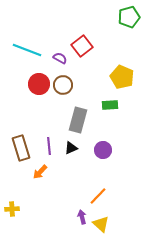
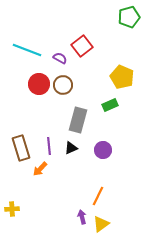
green rectangle: rotated 21 degrees counterclockwise
orange arrow: moved 3 px up
orange line: rotated 18 degrees counterclockwise
yellow triangle: rotated 42 degrees clockwise
